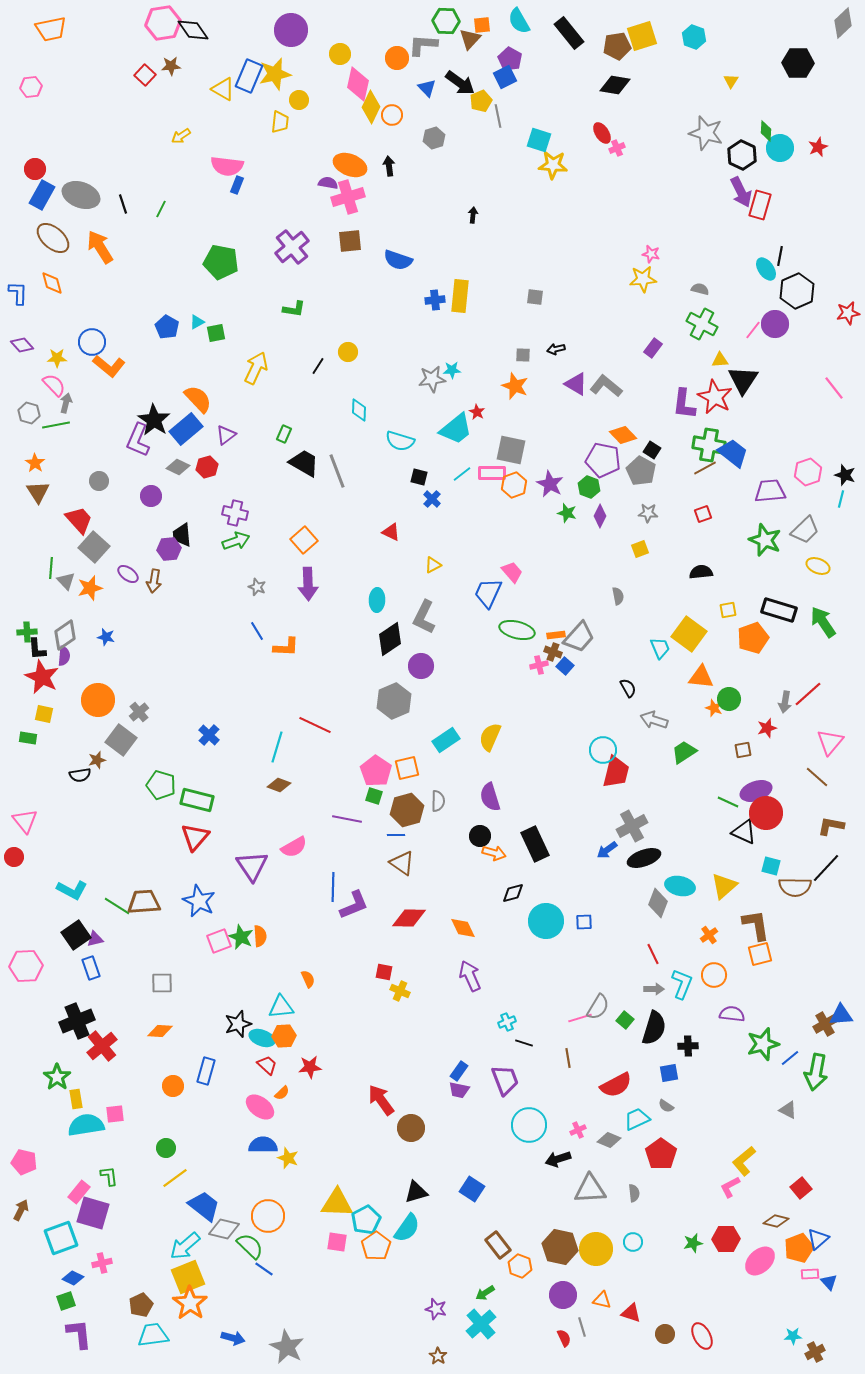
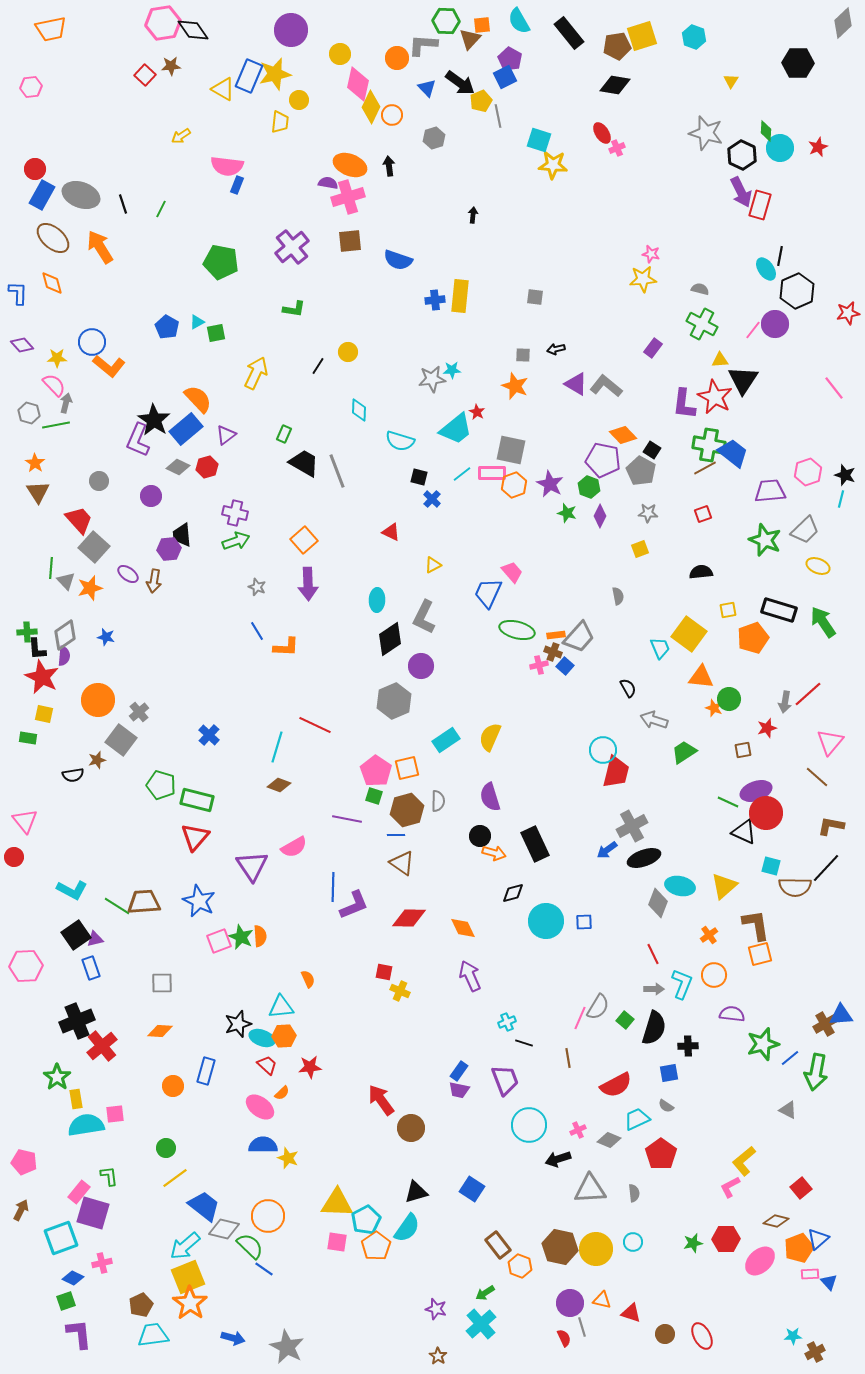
yellow arrow at (256, 368): moved 5 px down
black semicircle at (80, 775): moved 7 px left
pink line at (580, 1018): rotated 50 degrees counterclockwise
purple circle at (563, 1295): moved 7 px right, 8 px down
